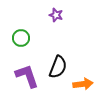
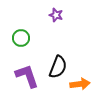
orange arrow: moved 3 px left
